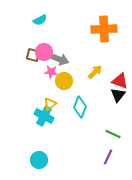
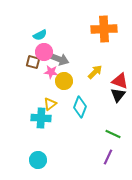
cyan semicircle: moved 15 px down
brown square: moved 7 px down
cyan cross: moved 3 px left, 2 px down; rotated 24 degrees counterclockwise
cyan circle: moved 1 px left
